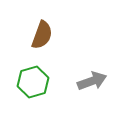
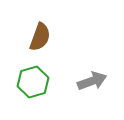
brown semicircle: moved 2 px left, 2 px down
